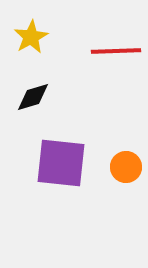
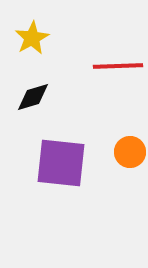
yellow star: moved 1 px right, 1 px down
red line: moved 2 px right, 15 px down
orange circle: moved 4 px right, 15 px up
